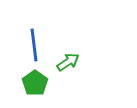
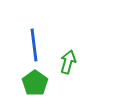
green arrow: rotated 40 degrees counterclockwise
